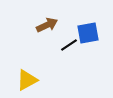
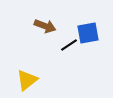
brown arrow: moved 2 px left, 1 px down; rotated 45 degrees clockwise
yellow triangle: rotated 10 degrees counterclockwise
